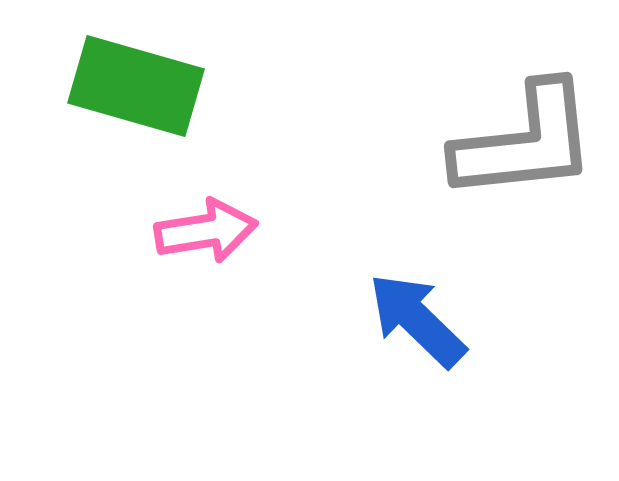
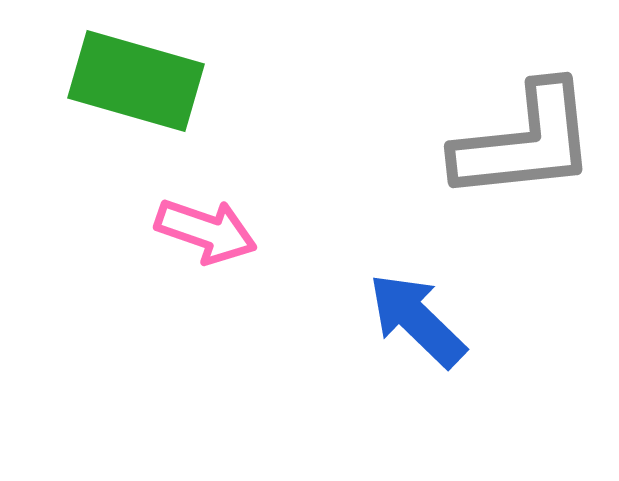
green rectangle: moved 5 px up
pink arrow: rotated 28 degrees clockwise
